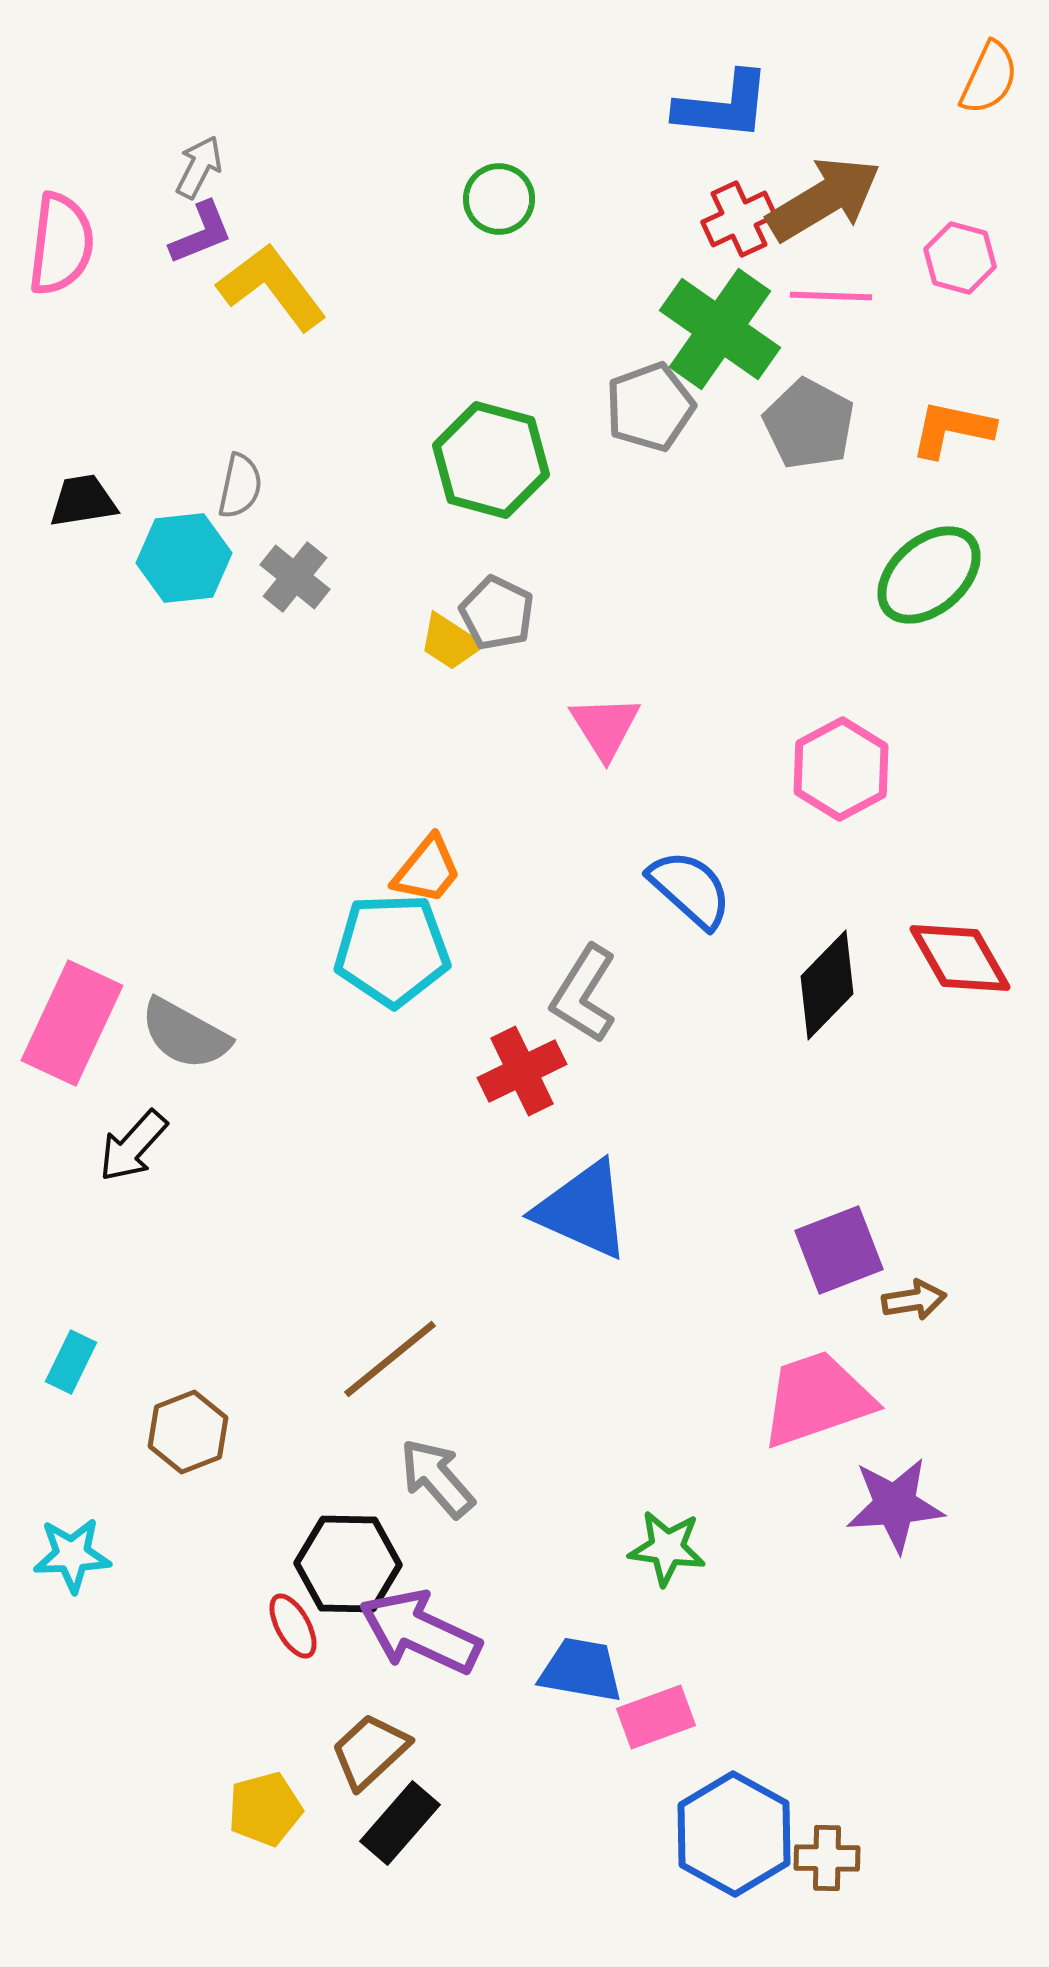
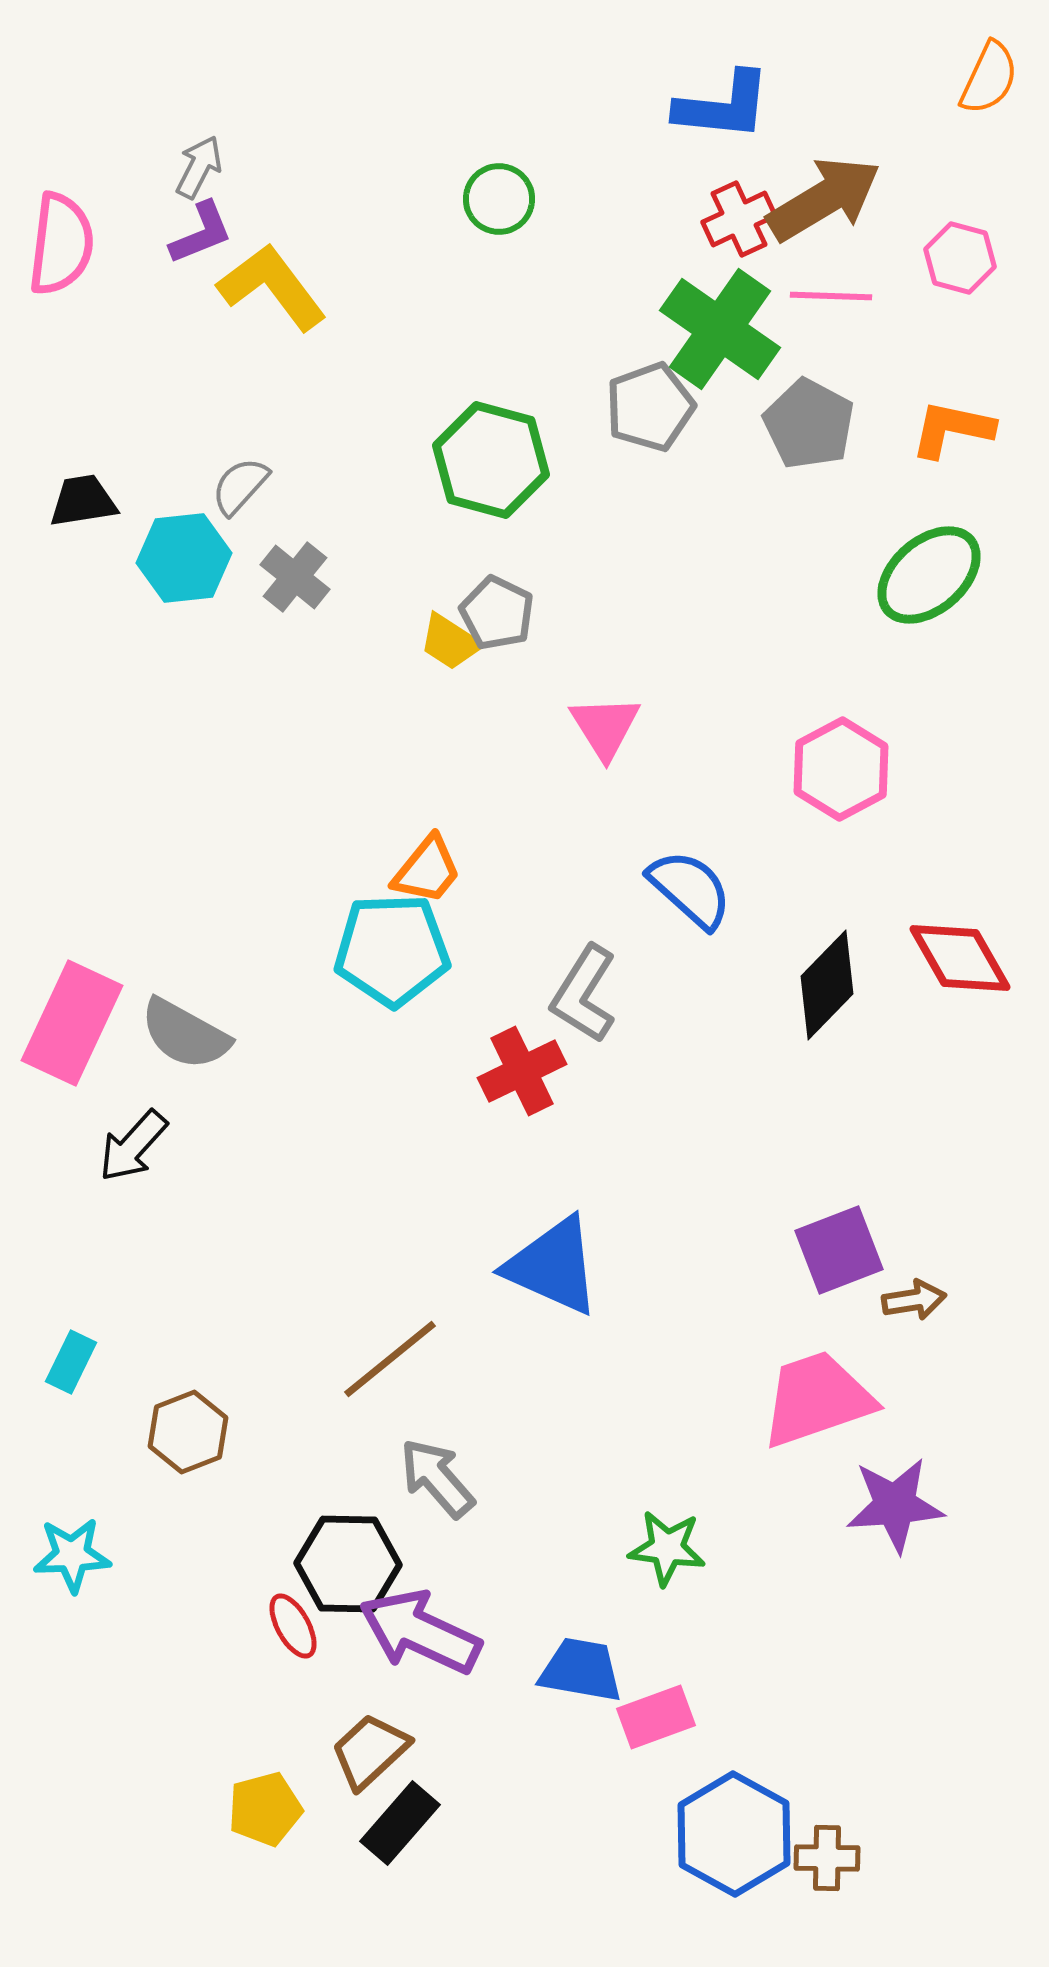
gray semicircle at (240, 486): rotated 150 degrees counterclockwise
blue triangle at (583, 1210): moved 30 px left, 56 px down
